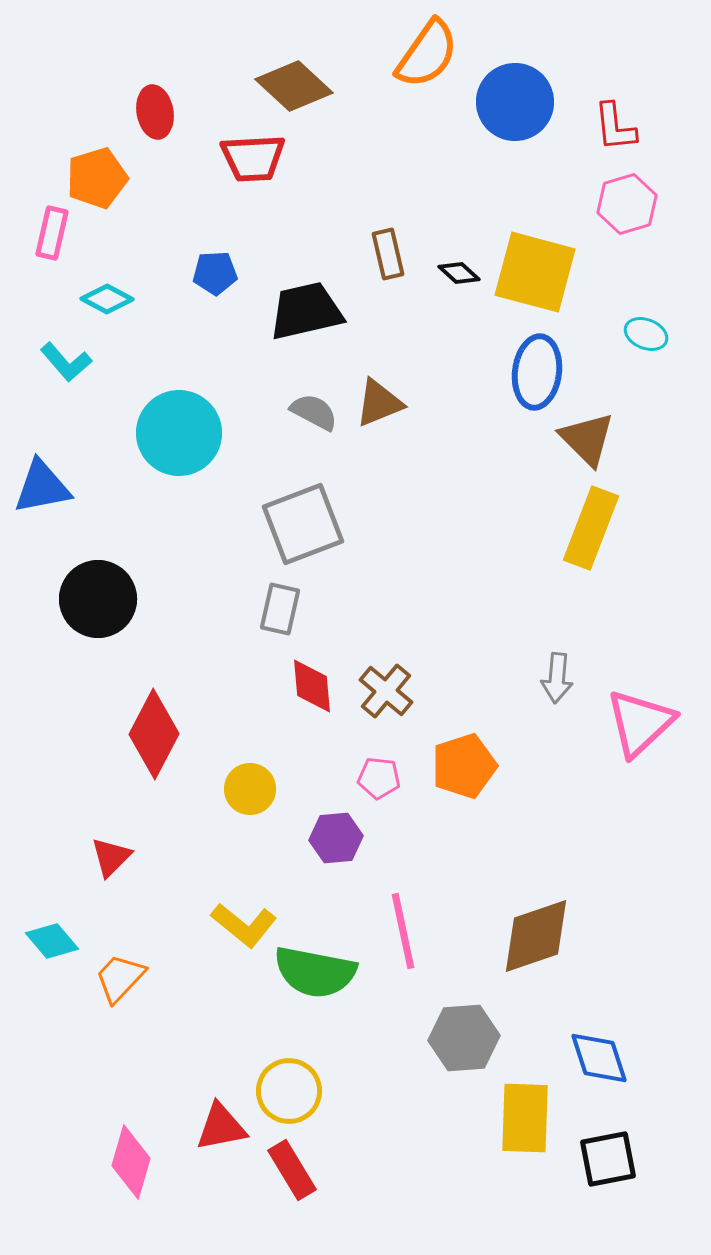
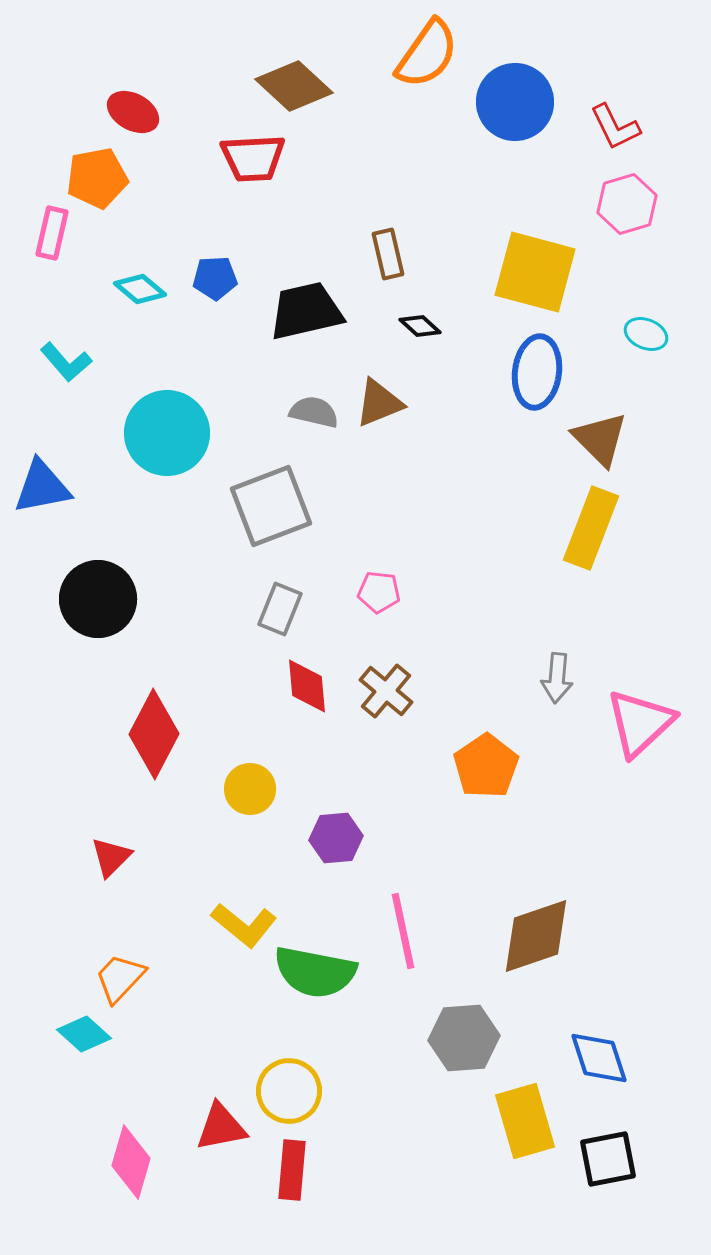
red ellipse at (155, 112): moved 22 px left; rotated 51 degrees counterclockwise
red L-shape at (615, 127): rotated 20 degrees counterclockwise
orange pentagon at (97, 178): rotated 6 degrees clockwise
blue pentagon at (215, 273): moved 5 px down
black diamond at (459, 273): moved 39 px left, 53 px down
cyan diamond at (107, 299): moved 33 px right, 10 px up; rotated 12 degrees clockwise
gray semicircle at (314, 412): rotated 15 degrees counterclockwise
cyan circle at (179, 433): moved 12 px left
brown triangle at (587, 439): moved 13 px right
gray square at (303, 524): moved 32 px left, 18 px up
gray rectangle at (280, 609): rotated 9 degrees clockwise
red diamond at (312, 686): moved 5 px left
orange pentagon at (464, 766): moved 22 px right; rotated 16 degrees counterclockwise
pink pentagon at (379, 778): moved 186 px up
cyan diamond at (52, 941): moved 32 px right, 93 px down; rotated 8 degrees counterclockwise
yellow rectangle at (525, 1118): moved 3 px down; rotated 18 degrees counterclockwise
red rectangle at (292, 1170): rotated 36 degrees clockwise
